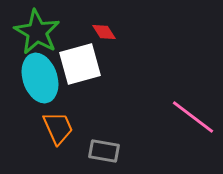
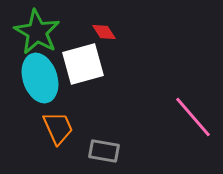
white square: moved 3 px right
pink line: rotated 12 degrees clockwise
